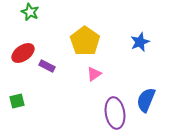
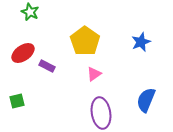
blue star: moved 1 px right
purple ellipse: moved 14 px left
